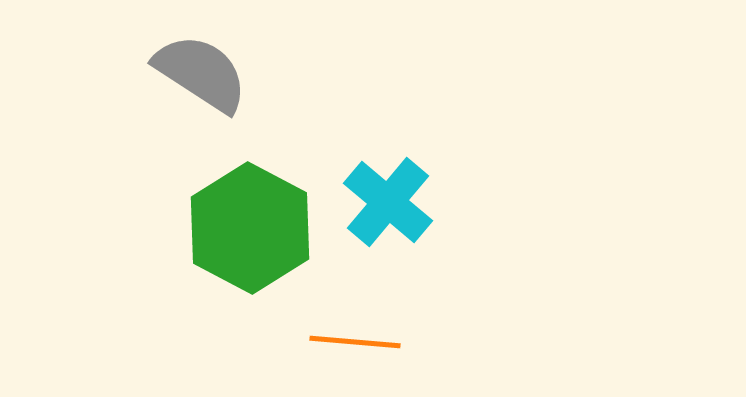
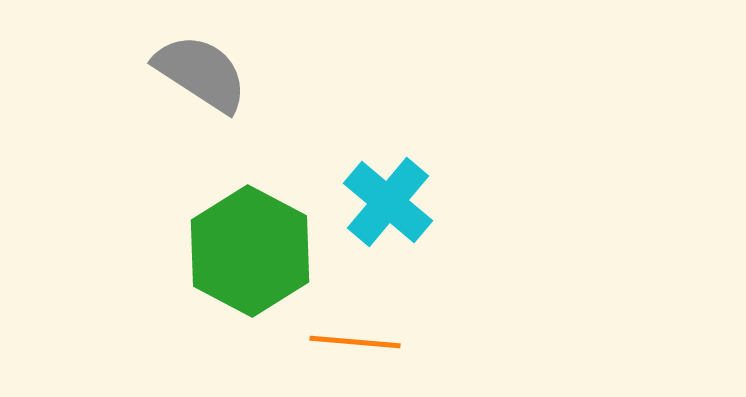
green hexagon: moved 23 px down
